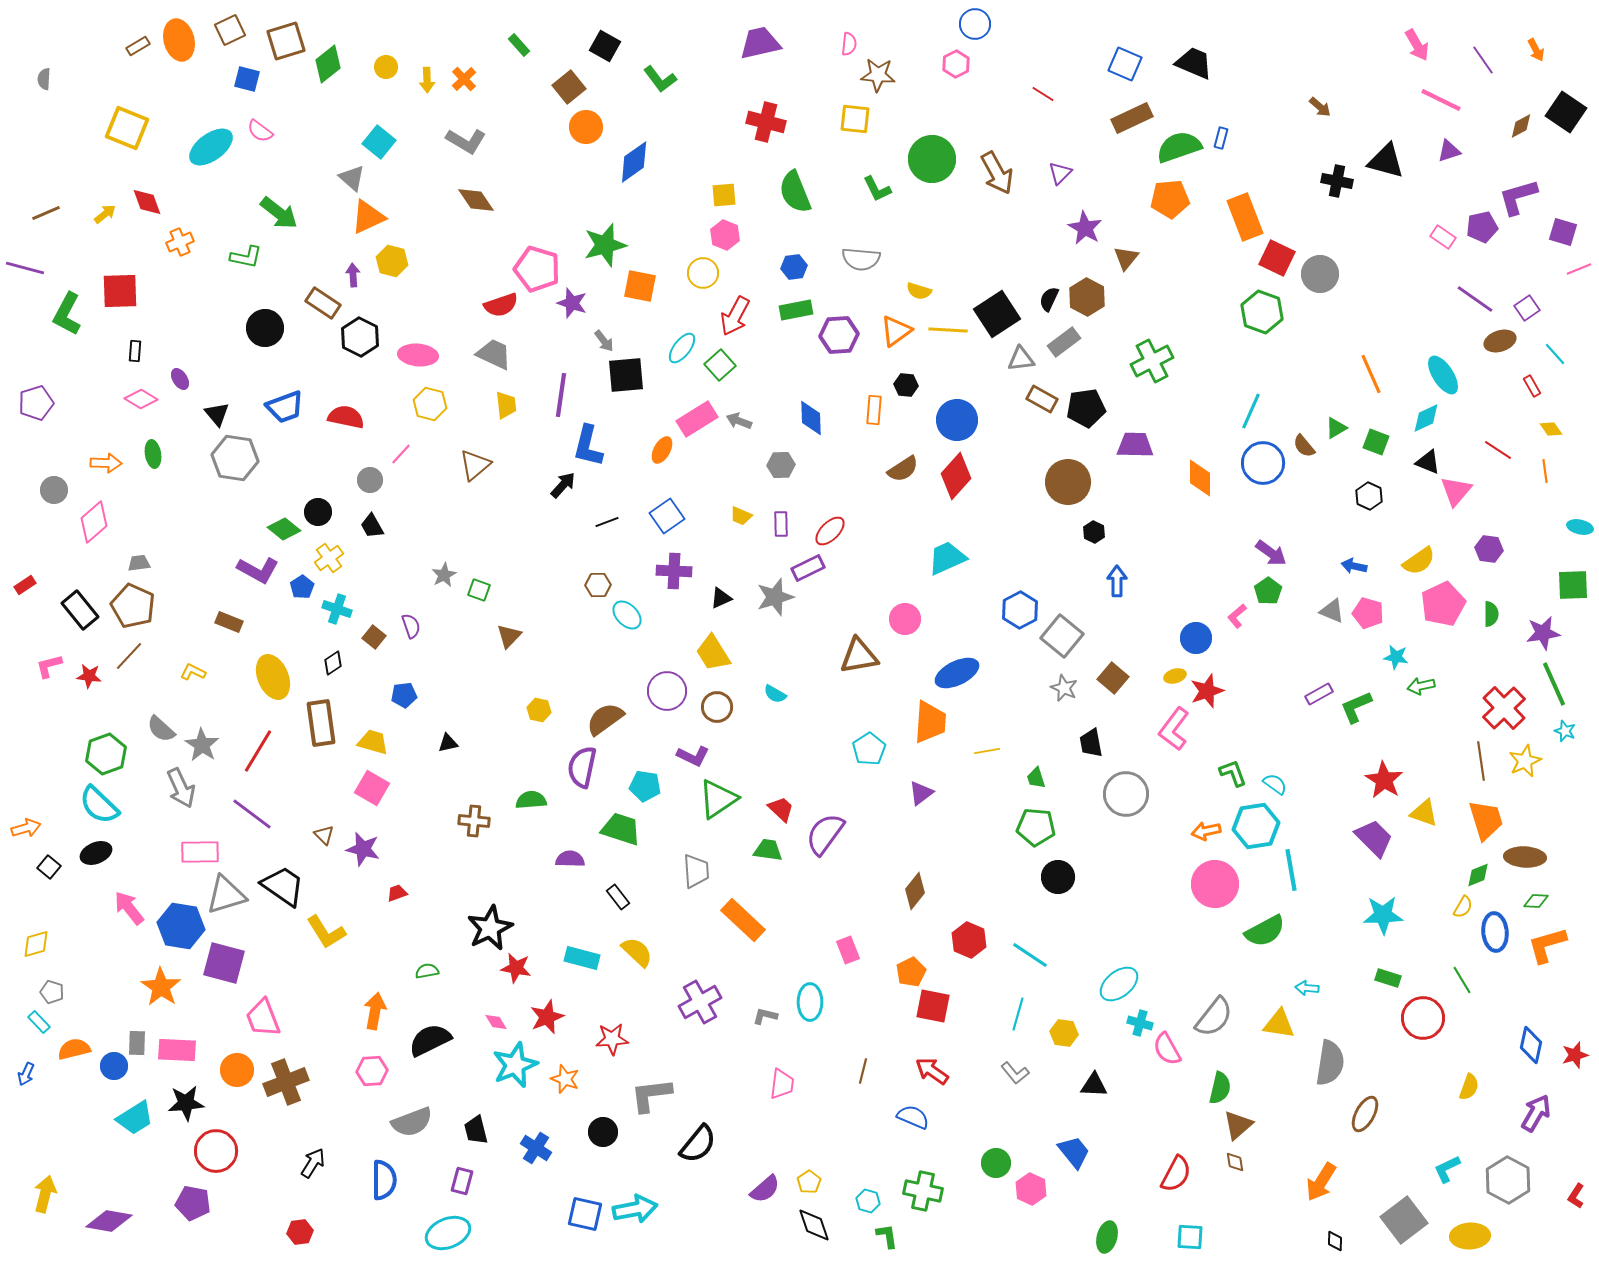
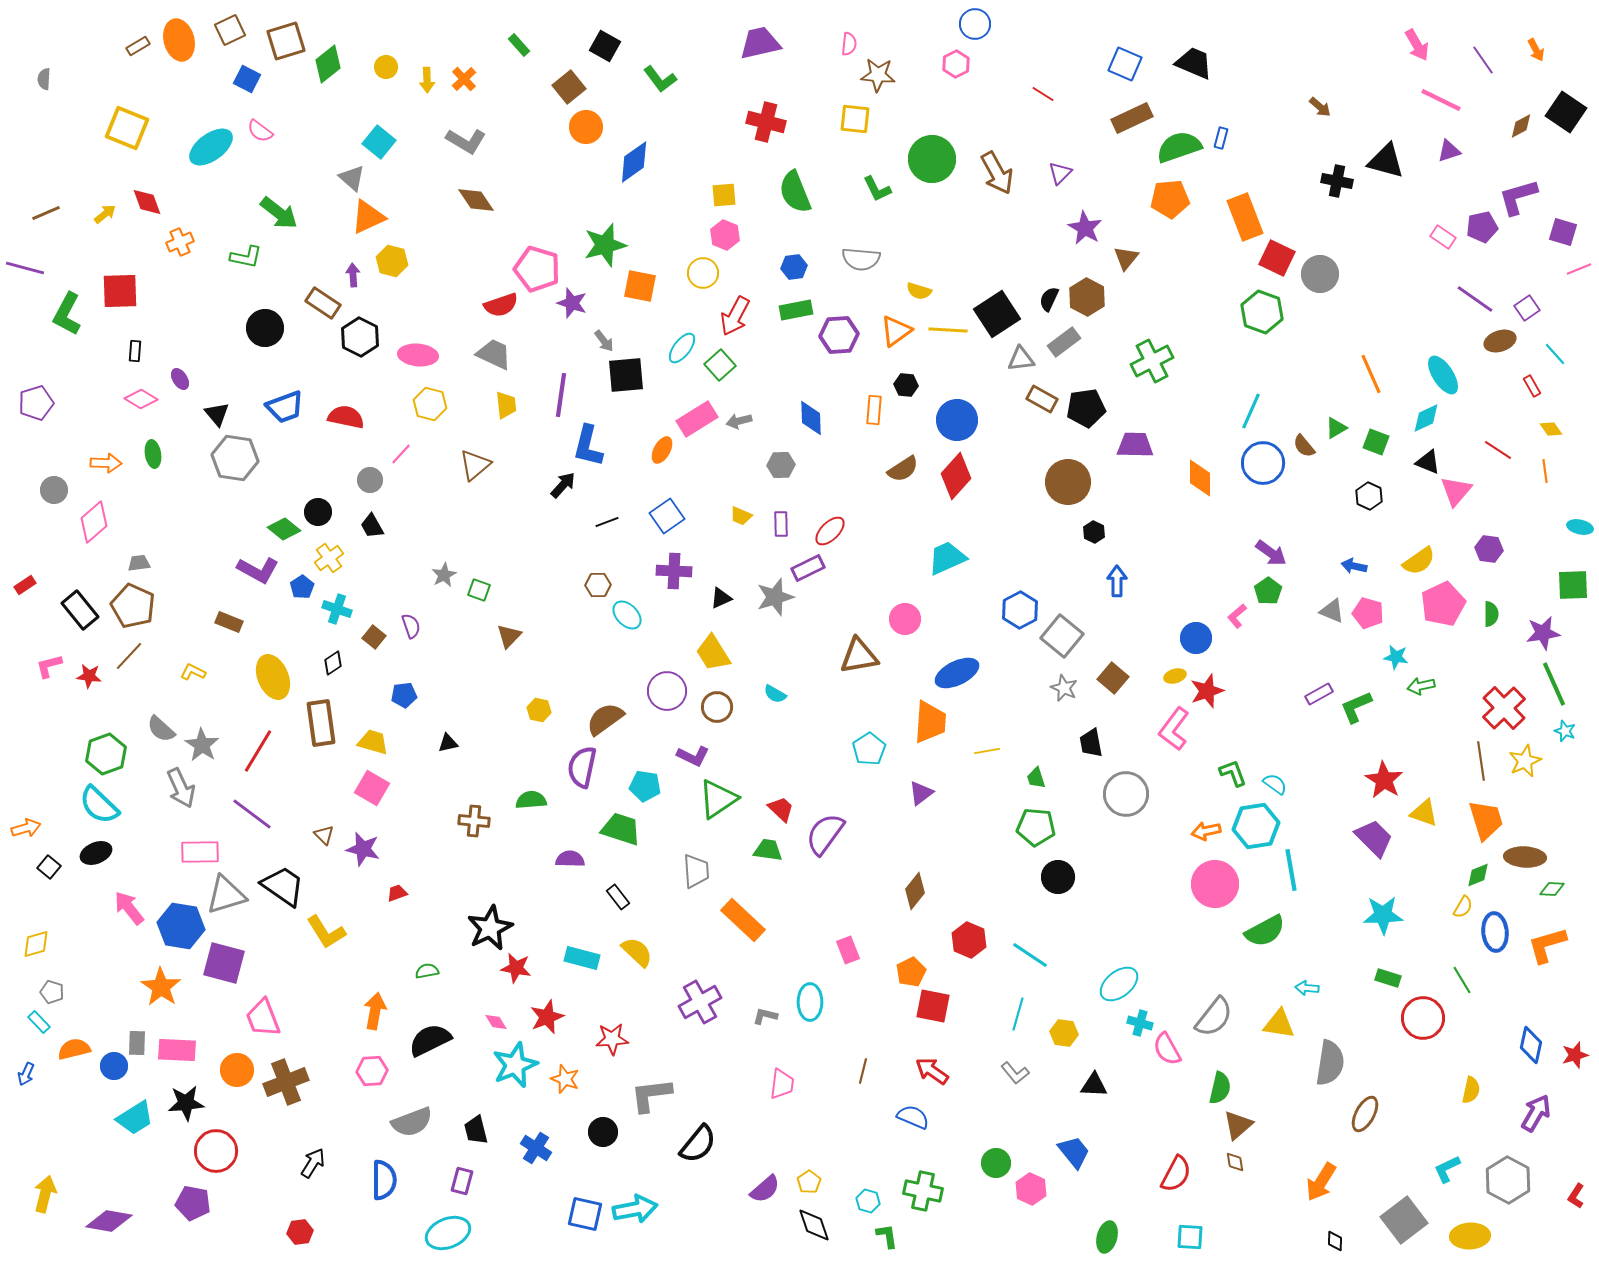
blue square at (247, 79): rotated 12 degrees clockwise
gray arrow at (739, 421): rotated 35 degrees counterclockwise
green diamond at (1536, 901): moved 16 px right, 12 px up
yellow semicircle at (1469, 1087): moved 2 px right, 3 px down; rotated 8 degrees counterclockwise
